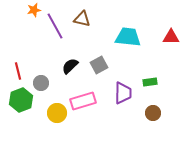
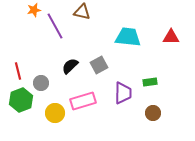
brown triangle: moved 7 px up
yellow circle: moved 2 px left
